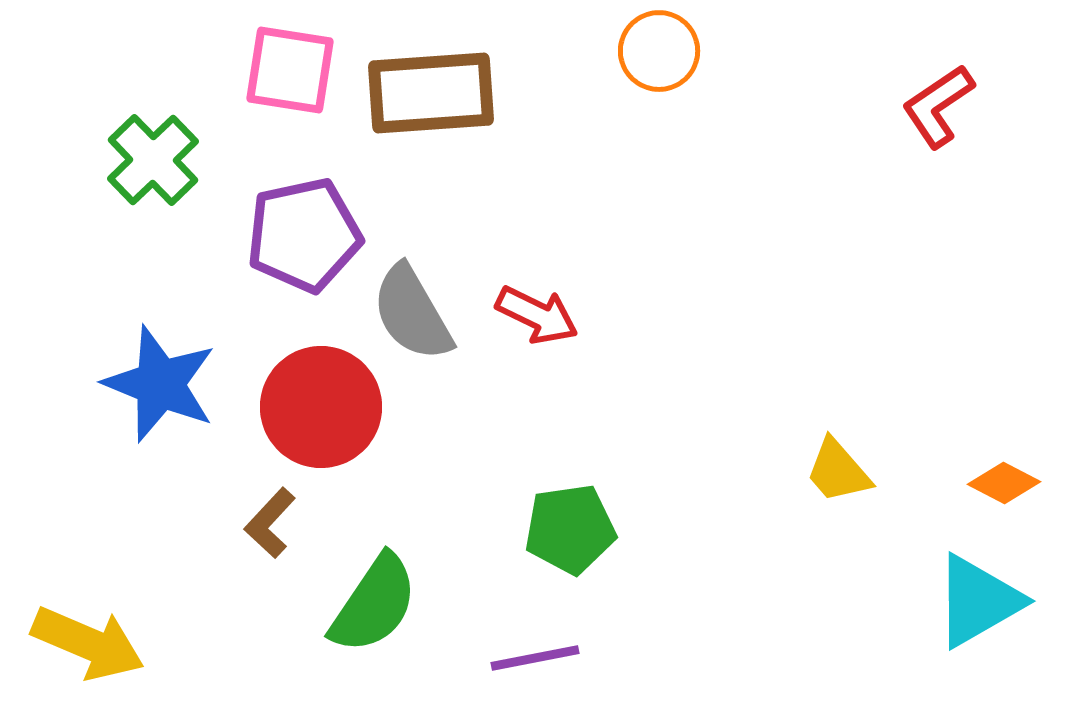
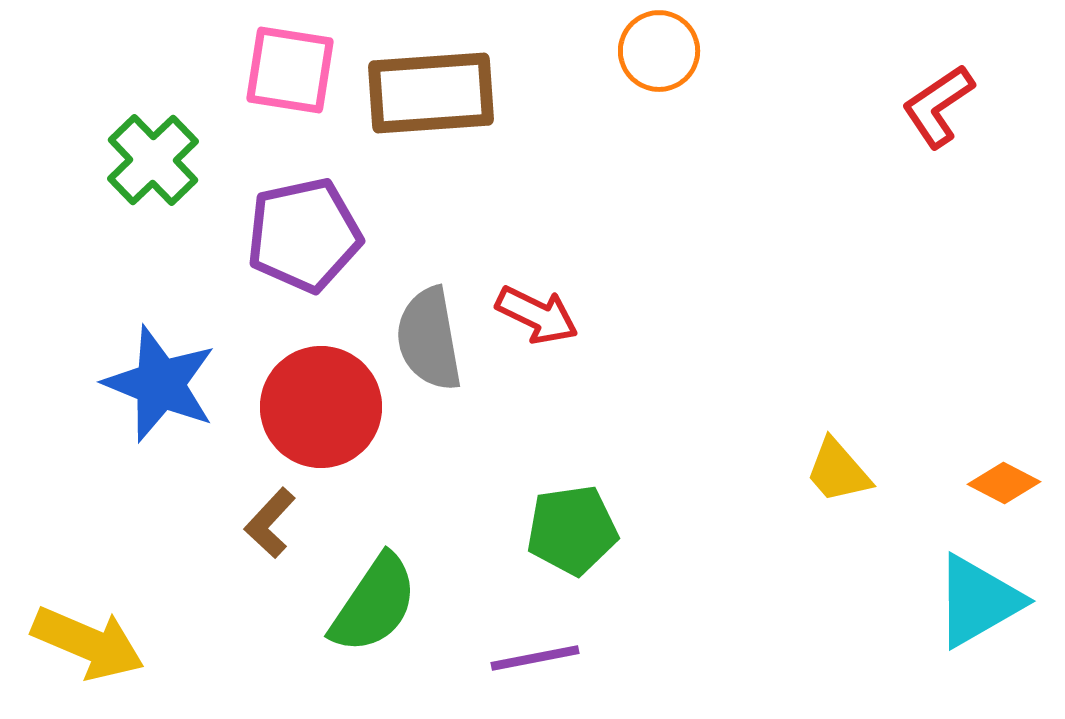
gray semicircle: moved 17 px right, 26 px down; rotated 20 degrees clockwise
green pentagon: moved 2 px right, 1 px down
